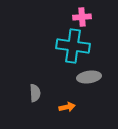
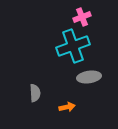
pink cross: rotated 18 degrees counterclockwise
cyan cross: rotated 28 degrees counterclockwise
